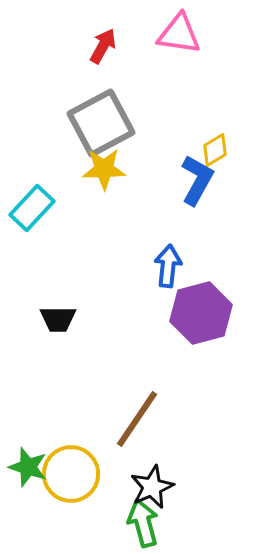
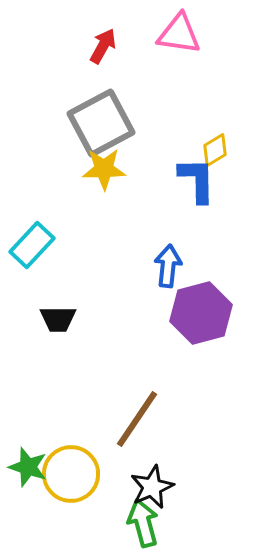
blue L-shape: rotated 30 degrees counterclockwise
cyan rectangle: moved 37 px down
